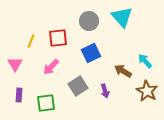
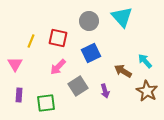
red square: rotated 18 degrees clockwise
pink arrow: moved 7 px right
